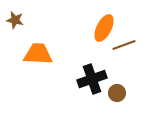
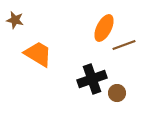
orange trapezoid: rotated 28 degrees clockwise
